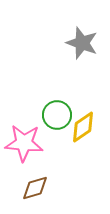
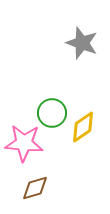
green circle: moved 5 px left, 2 px up
